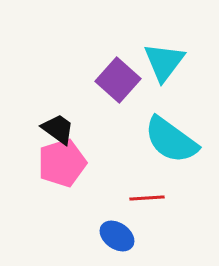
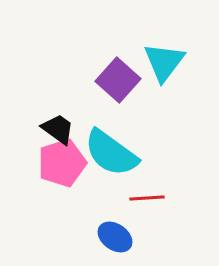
cyan semicircle: moved 60 px left, 13 px down
blue ellipse: moved 2 px left, 1 px down
